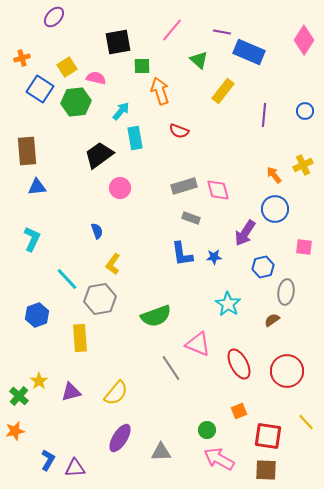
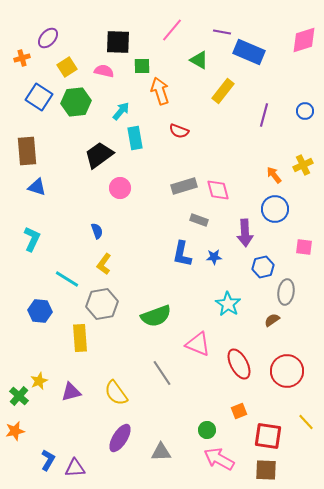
purple ellipse at (54, 17): moved 6 px left, 21 px down
pink diamond at (304, 40): rotated 40 degrees clockwise
black square at (118, 42): rotated 12 degrees clockwise
green triangle at (199, 60): rotated 12 degrees counterclockwise
pink semicircle at (96, 78): moved 8 px right, 7 px up
blue square at (40, 89): moved 1 px left, 8 px down
purple line at (264, 115): rotated 10 degrees clockwise
blue triangle at (37, 187): rotated 24 degrees clockwise
gray rectangle at (191, 218): moved 8 px right, 2 px down
purple arrow at (245, 233): rotated 36 degrees counterclockwise
blue L-shape at (182, 254): rotated 20 degrees clockwise
yellow L-shape at (113, 264): moved 9 px left
cyan line at (67, 279): rotated 15 degrees counterclockwise
gray hexagon at (100, 299): moved 2 px right, 5 px down
blue hexagon at (37, 315): moved 3 px right, 4 px up; rotated 25 degrees clockwise
gray line at (171, 368): moved 9 px left, 5 px down
yellow star at (39, 381): rotated 12 degrees clockwise
yellow semicircle at (116, 393): rotated 104 degrees clockwise
